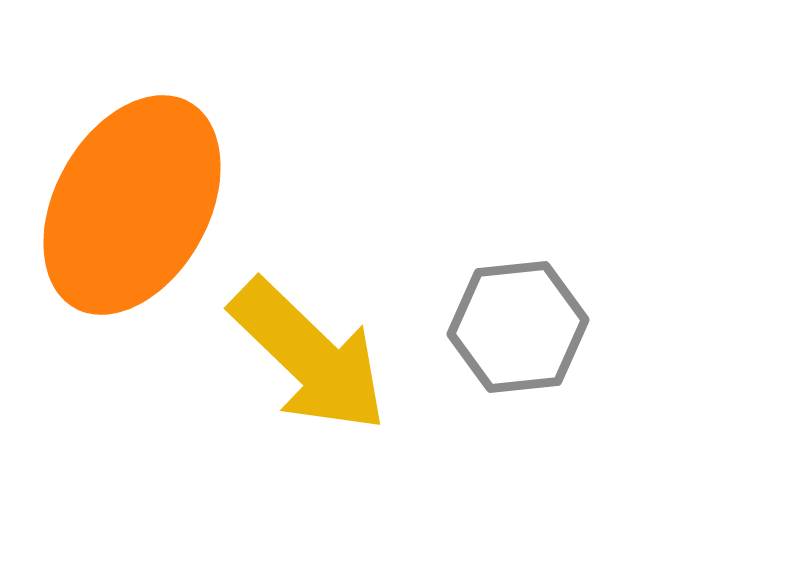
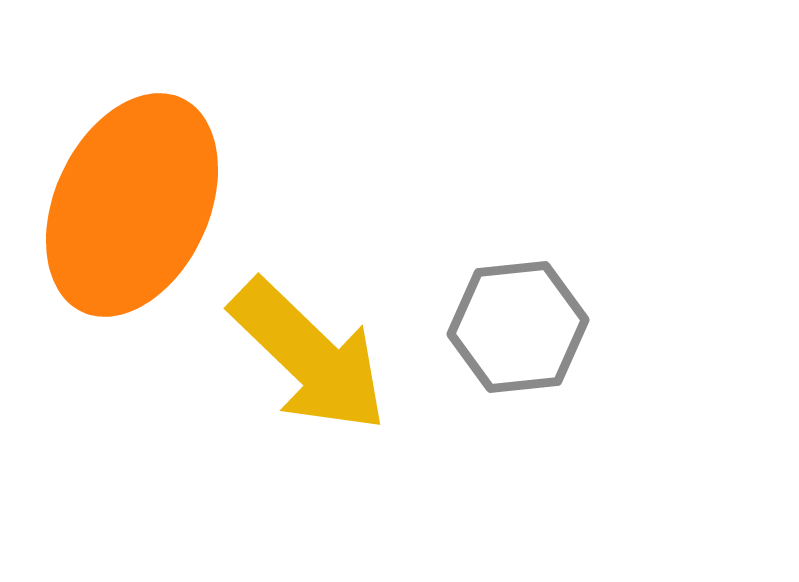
orange ellipse: rotated 4 degrees counterclockwise
